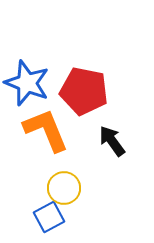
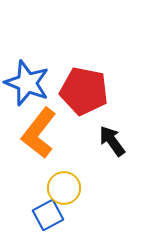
orange L-shape: moved 7 px left, 3 px down; rotated 120 degrees counterclockwise
blue square: moved 1 px left, 2 px up
